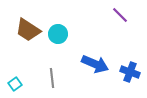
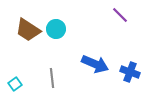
cyan circle: moved 2 px left, 5 px up
